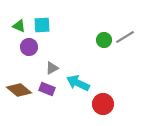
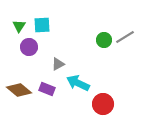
green triangle: rotated 40 degrees clockwise
gray triangle: moved 6 px right, 4 px up
